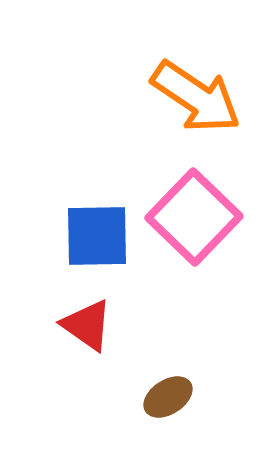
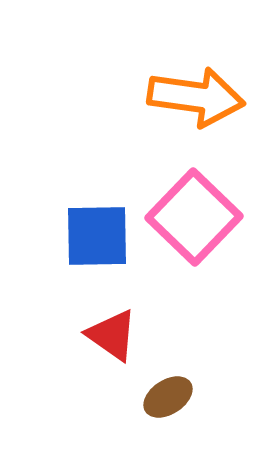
orange arrow: rotated 26 degrees counterclockwise
red triangle: moved 25 px right, 10 px down
